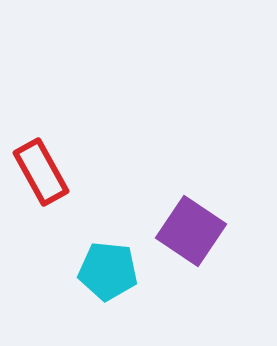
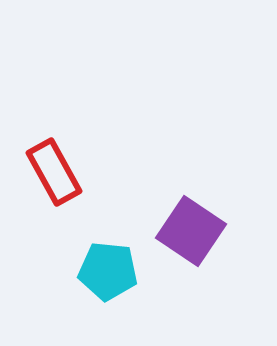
red rectangle: moved 13 px right
